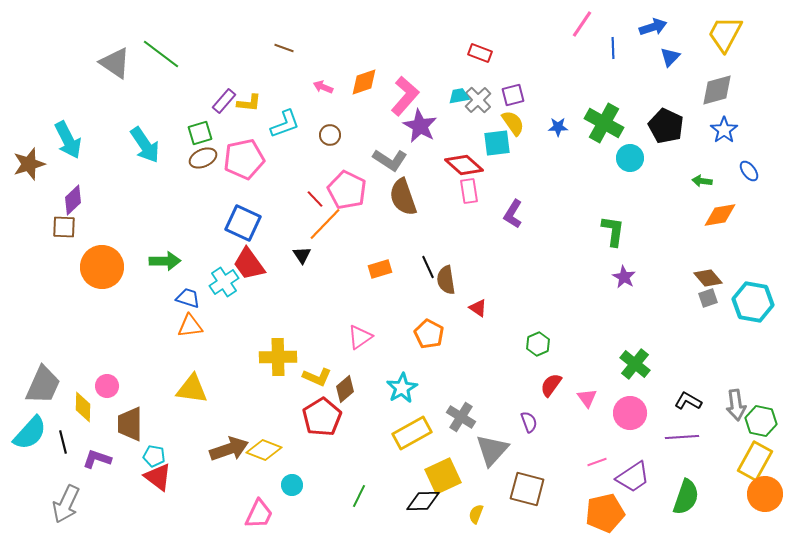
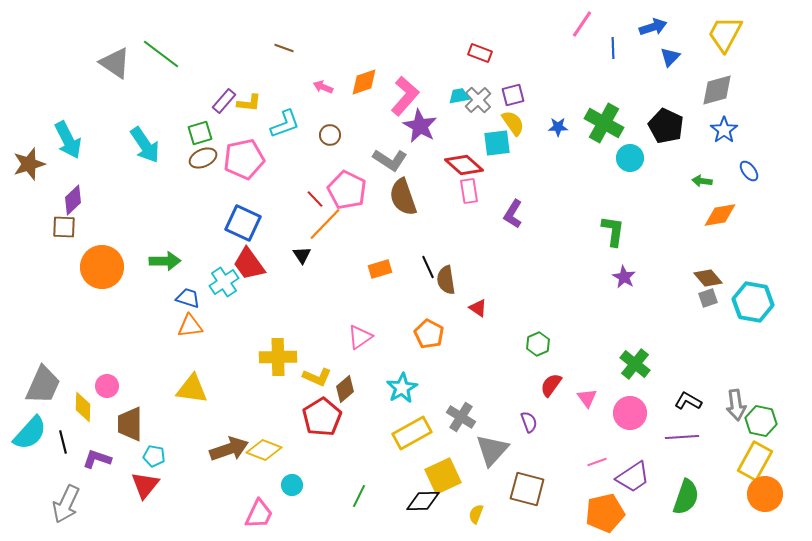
red triangle at (158, 477): moved 13 px left, 8 px down; rotated 32 degrees clockwise
